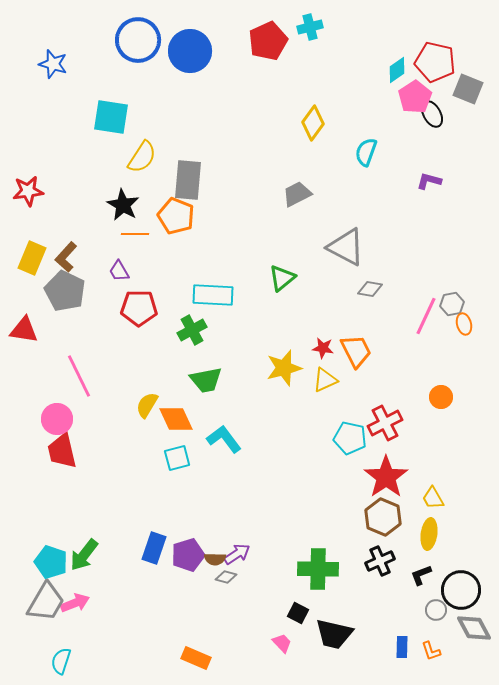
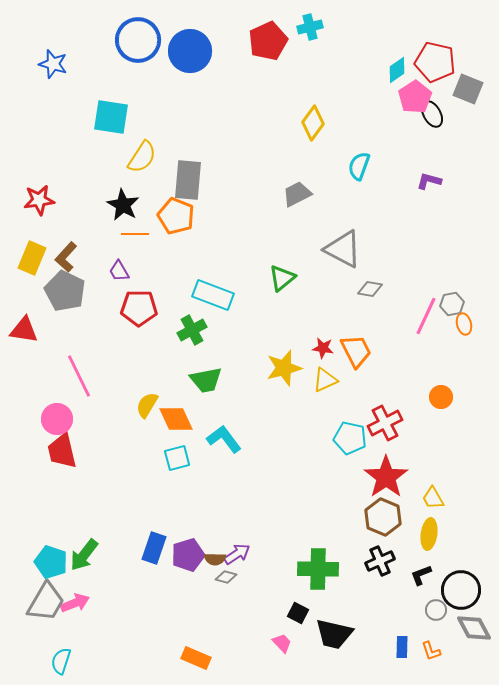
cyan semicircle at (366, 152): moved 7 px left, 14 px down
red star at (28, 191): moved 11 px right, 9 px down
gray triangle at (346, 247): moved 3 px left, 2 px down
cyan rectangle at (213, 295): rotated 18 degrees clockwise
